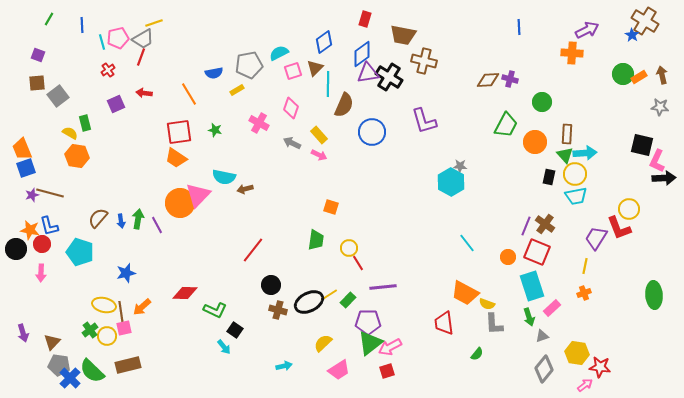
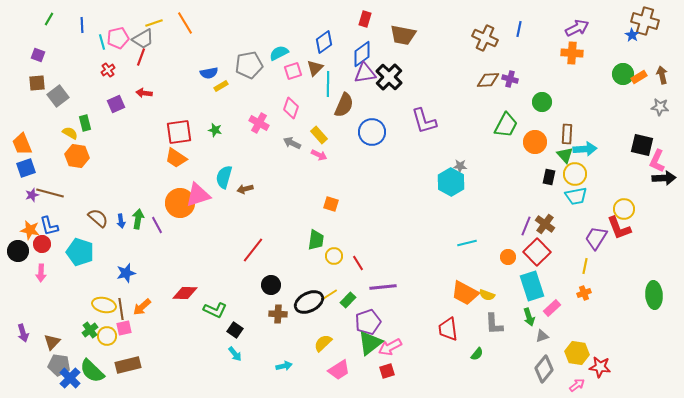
brown cross at (645, 21): rotated 16 degrees counterclockwise
blue line at (519, 27): moved 2 px down; rotated 14 degrees clockwise
purple arrow at (587, 30): moved 10 px left, 2 px up
brown cross at (424, 61): moved 61 px right, 23 px up; rotated 10 degrees clockwise
blue semicircle at (214, 73): moved 5 px left
purple triangle at (368, 73): moved 3 px left
black cross at (389, 77): rotated 12 degrees clockwise
yellow rectangle at (237, 90): moved 16 px left, 4 px up
orange line at (189, 94): moved 4 px left, 71 px up
orange trapezoid at (22, 149): moved 5 px up
cyan arrow at (585, 153): moved 4 px up
cyan semicircle at (224, 177): rotated 95 degrees clockwise
pink triangle at (198, 195): rotated 28 degrees clockwise
orange square at (331, 207): moved 3 px up
yellow circle at (629, 209): moved 5 px left
brown semicircle at (98, 218): rotated 90 degrees clockwise
cyan line at (467, 243): rotated 66 degrees counterclockwise
yellow circle at (349, 248): moved 15 px left, 8 px down
black circle at (16, 249): moved 2 px right, 2 px down
red square at (537, 252): rotated 24 degrees clockwise
yellow semicircle at (487, 304): moved 9 px up
brown cross at (278, 310): moved 4 px down; rotated 12 degrees counterclockwise
brown line at (121, 312): moved 3 px up
purple pentagon at (368, 322): rotated 20 degrees counterclockwise
red trapezoid at (444, 323): moved 4 px right, 6 px down
cyan arrow at (224, 347): moved 11 px right, 7 px down
pink arrow at (585, 385): moved 8 px left
